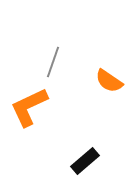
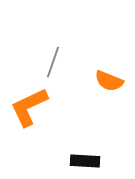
orange semicircle: rotated 12 degrees counterclockwise
black rectangle: rotated 44 degrees clockwise
